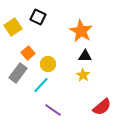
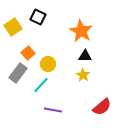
purple line: rotated 24 degrees counterclockwise
